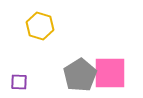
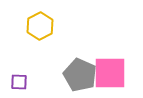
yellow hexagon: rotated 16 degrees clockwise
gray pentagon: rotated 16 degrees counterclockwise
